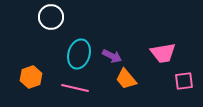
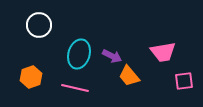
white circle: moved 12 px left, 8 px down
pink trapezoid: moved 1 px up
orange trapezoid: moved 3 px right, 3 px up
